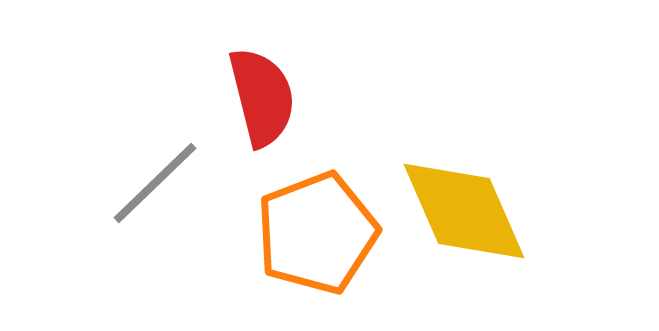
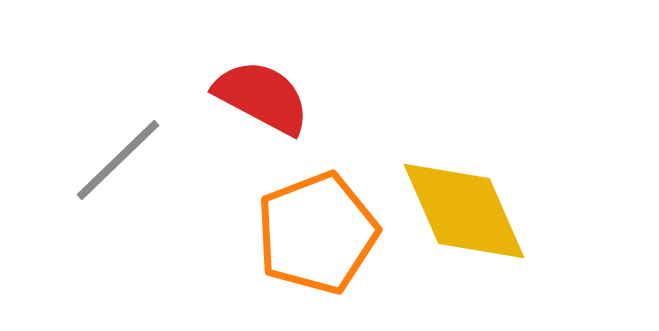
red semicircle: rotated 48 degrees counterclockwise
gray line: moved 37 px left, 23 px up
